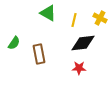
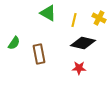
yellow cross: moved 1 px left
black diamond: rotated 20 degrees clockwise
